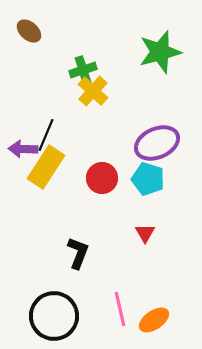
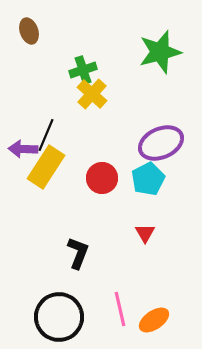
brown ellipse: rotated 30 degrees clockwise
yellow cross: moved 1 px left, 3 px down
purple ellipse: moved 4 px right
cyan pentagon: rotated 28 degrees clockwise
black circle: moved 5 px right, 1 px down
